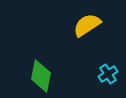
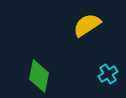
green diamond: moved 2 px left
